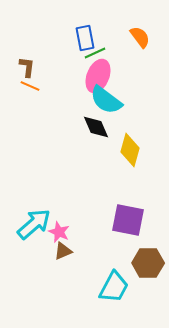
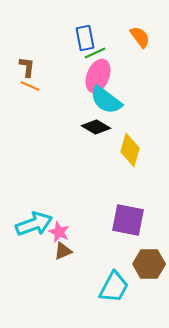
black diamond: rotated 36 degrees counterclockwise
cyan arrow: rotated 21 degrees clockwise
brown hexagon: moved 1 px right, 1 px down
